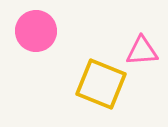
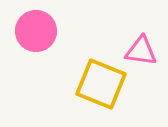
pink triangle: moved 1 px left; rotated 12 degrees clockwise
